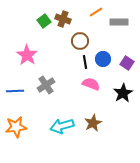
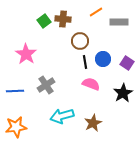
brown cross: rotated 14 degrees counterclockwise
pink star: moved 1 px left, 1 px up
cyan arrow: moved 10 px up
